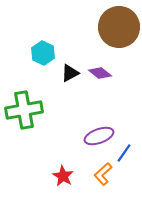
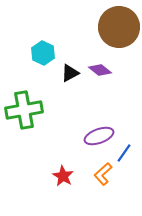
purple diamond: moved 3 px up
